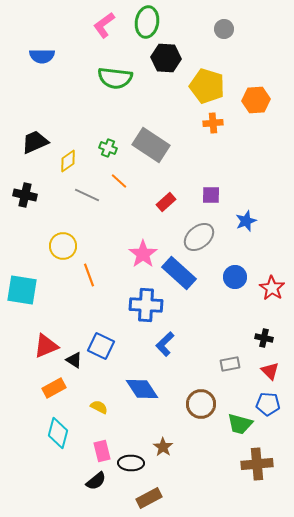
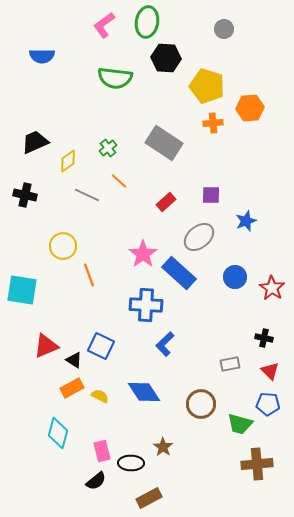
orange hexagon at (256, 100): moved 6 px left, 8 px down
gray rectangle at (151, 145): moved 13 px right, 2 px up
green cross at (108, 148): rotated 30 degrees clockwise
orange rectangle at (54, 388): moved 18 px right
blue diamond at (142, 389): moved 2 px right, 3 px down
yellow semicircle at (99, 407): moved 1 px right, 11 px up
